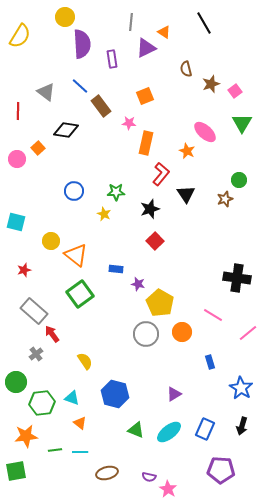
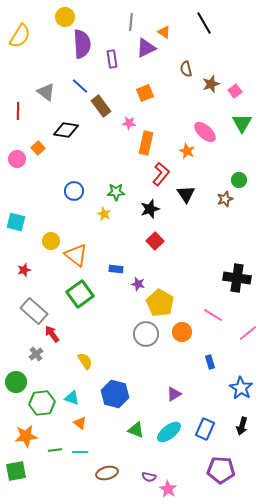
orange square at (145, 96): moved 3 px up
